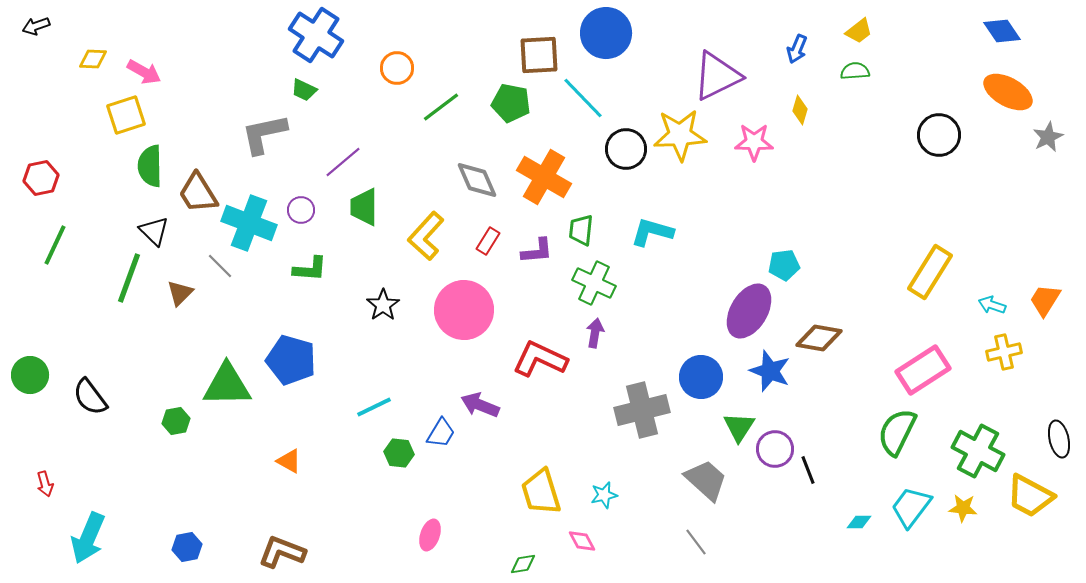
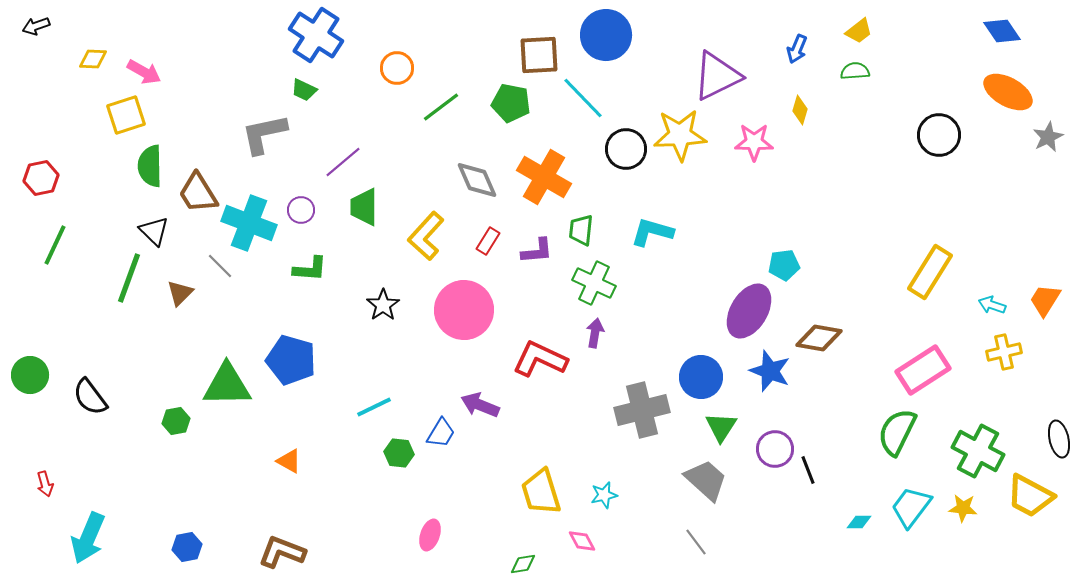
blue circle at (606, 33): moved 2 px down
green triangle at (739, 427): moved 18 px left
